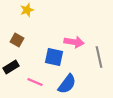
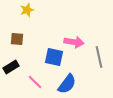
brown square: moved 1 px up; rotated 24 degrees counterclockwise
pink line: rotated 21 degrees clockwise
